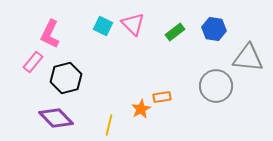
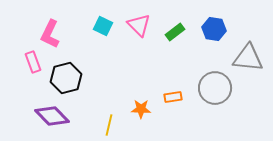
pink triangle: moved 6 px right, 1 px down
pink rectangle: rotated 60 degrees counterclockwise
gray circle: moved 1 px left, 2 px down
orange rectangle: moved 11 px right
orange star: rotated 30 degrees clockwise
purple diamond: moved 4 px left, 2 px up
